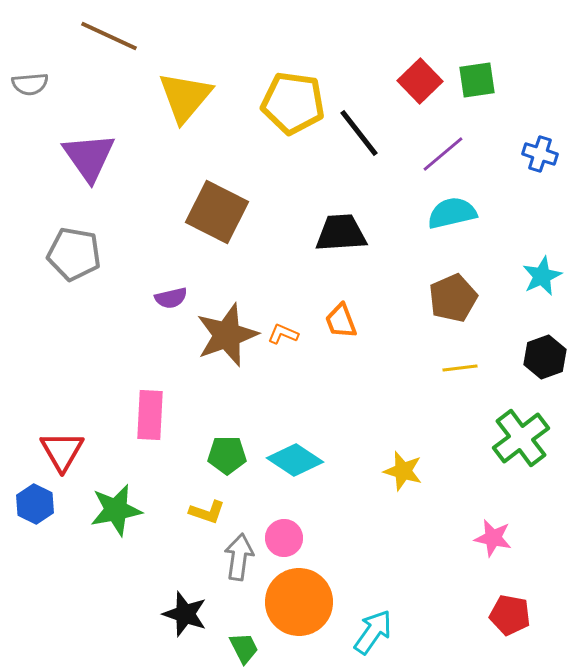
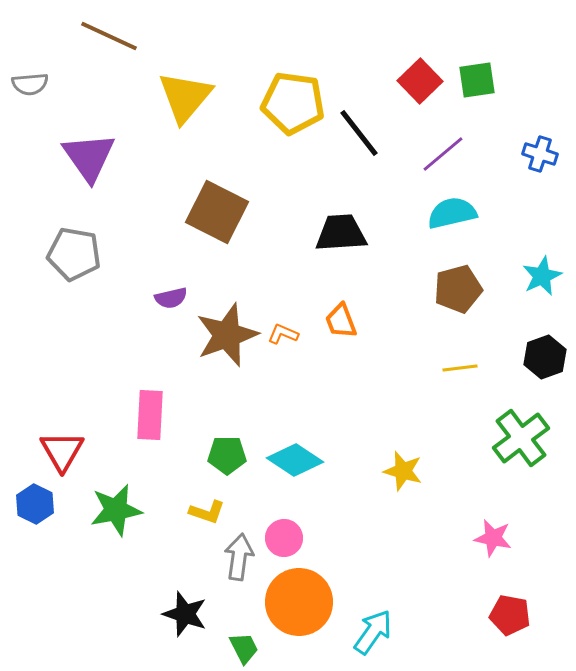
brown pentagon: moved 5 px right, 9 px up; rotated 9 degrees clockwise
